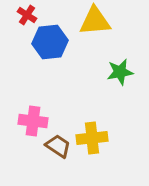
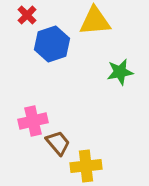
red cross: rotated 12 degrees clockwise
blue hexagon: moved 2 px right, 2 px down; rotated 12 degrees counterclockwise
pink cross: rotated 20 degrees counterclockwise
yellow cross: moved 6 px left, 28 px down
brown trapezoid: moved 3 px up; rotated 16 degrees clockwise
